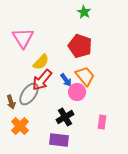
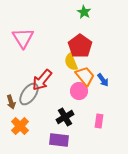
red pentagon: rotated 15 degrees clockwise
yellow semicircle: moved 30 px right; rotated 114 degrees clockwise
blue arrow: moved 37 px right
pink circle: moved 2 px right, 1 px up
pink rectangle: moved 3 px left, 1 px up
